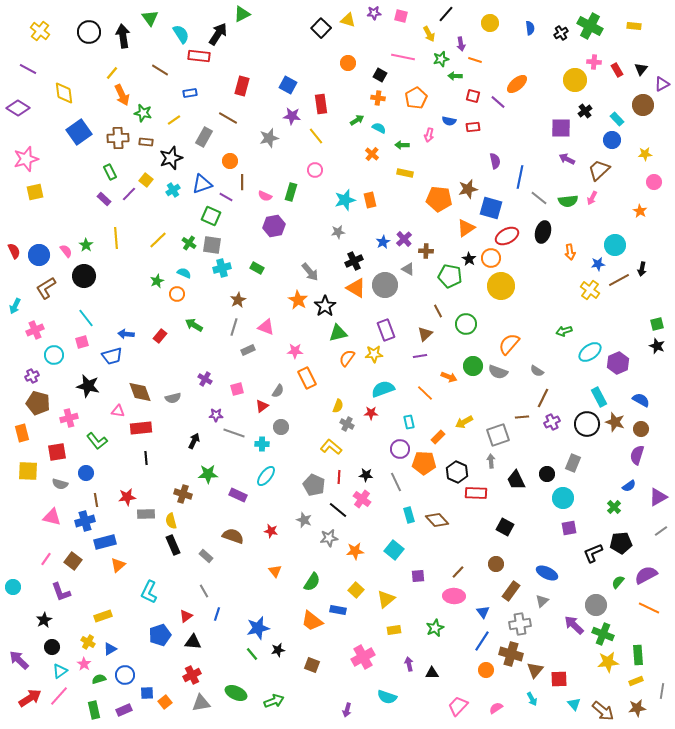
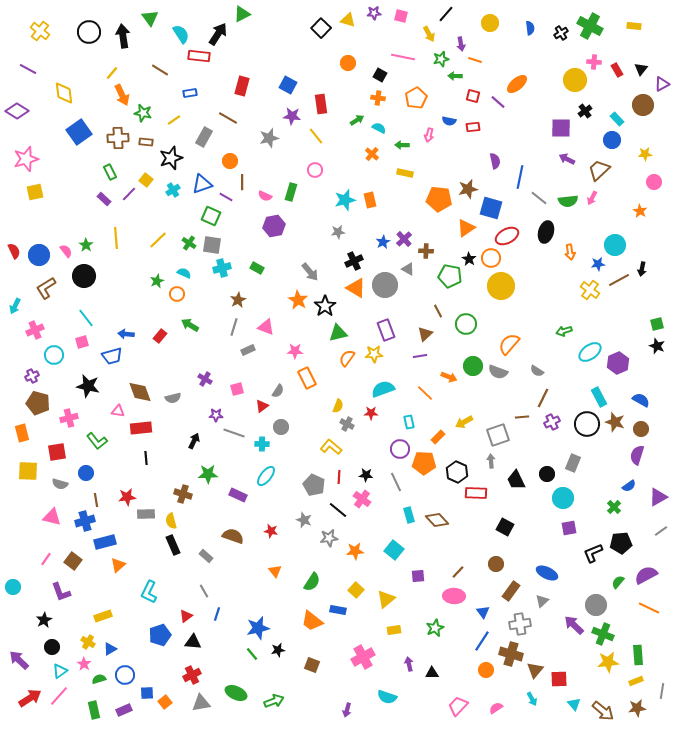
purple diamond at (18, 108): moved 1 px left, 3 px down
black ellipse at (543, 232): moved 3 px right
green arrow at (194, 325): moved 4 px left
